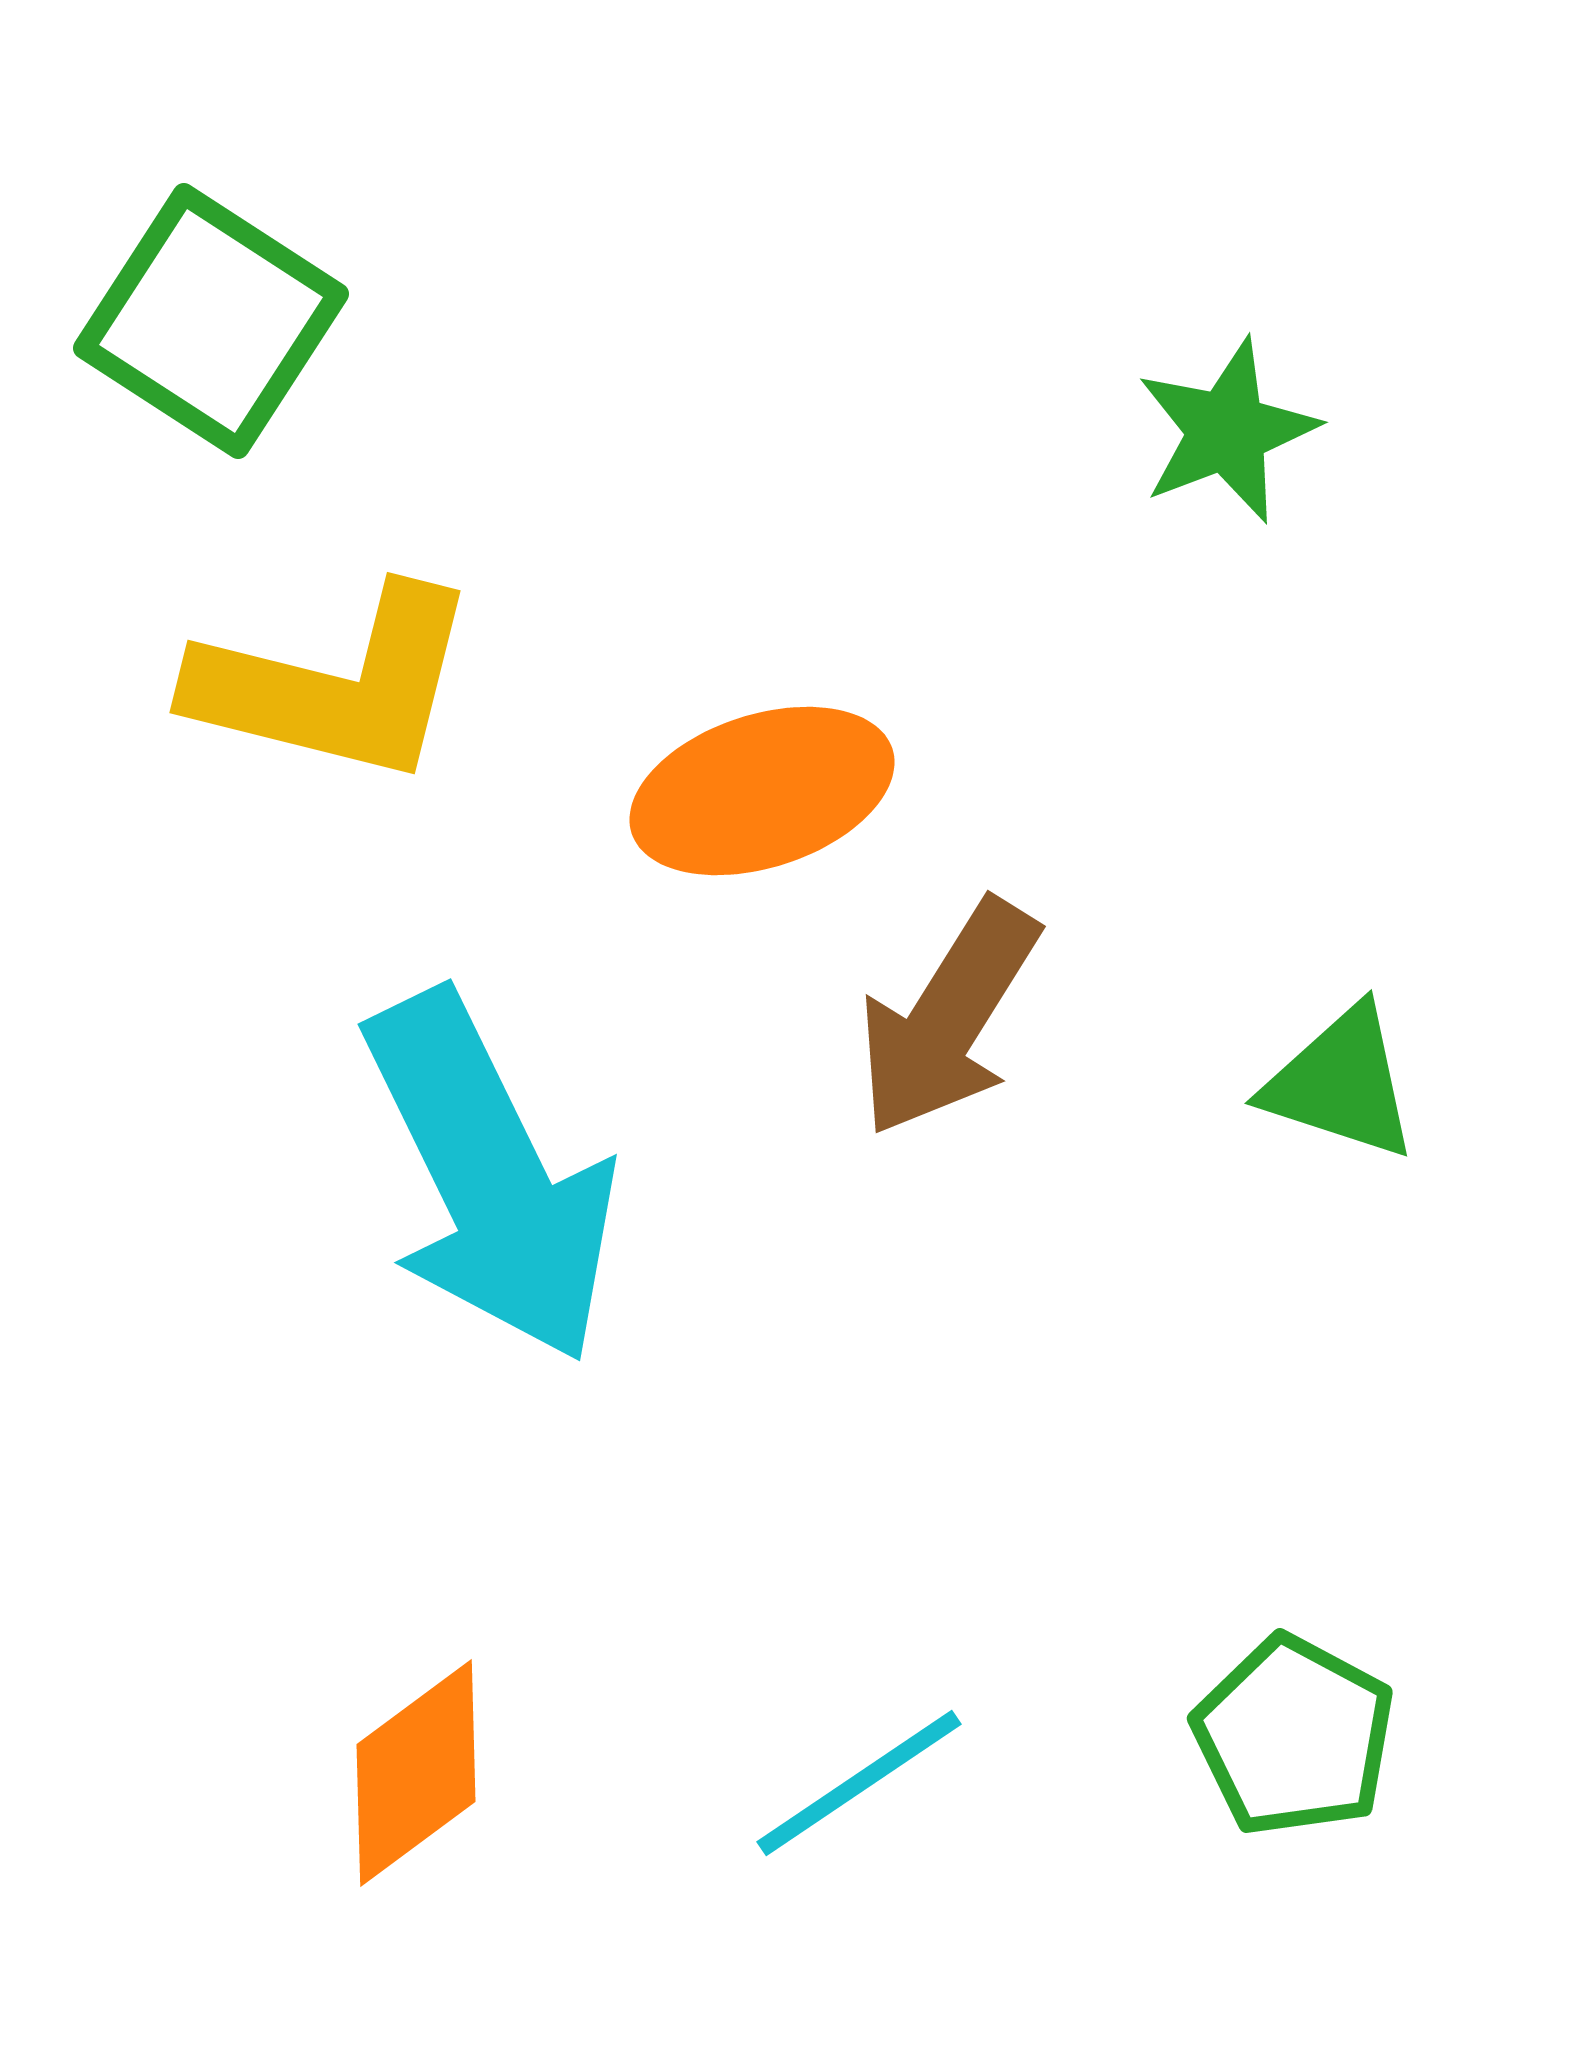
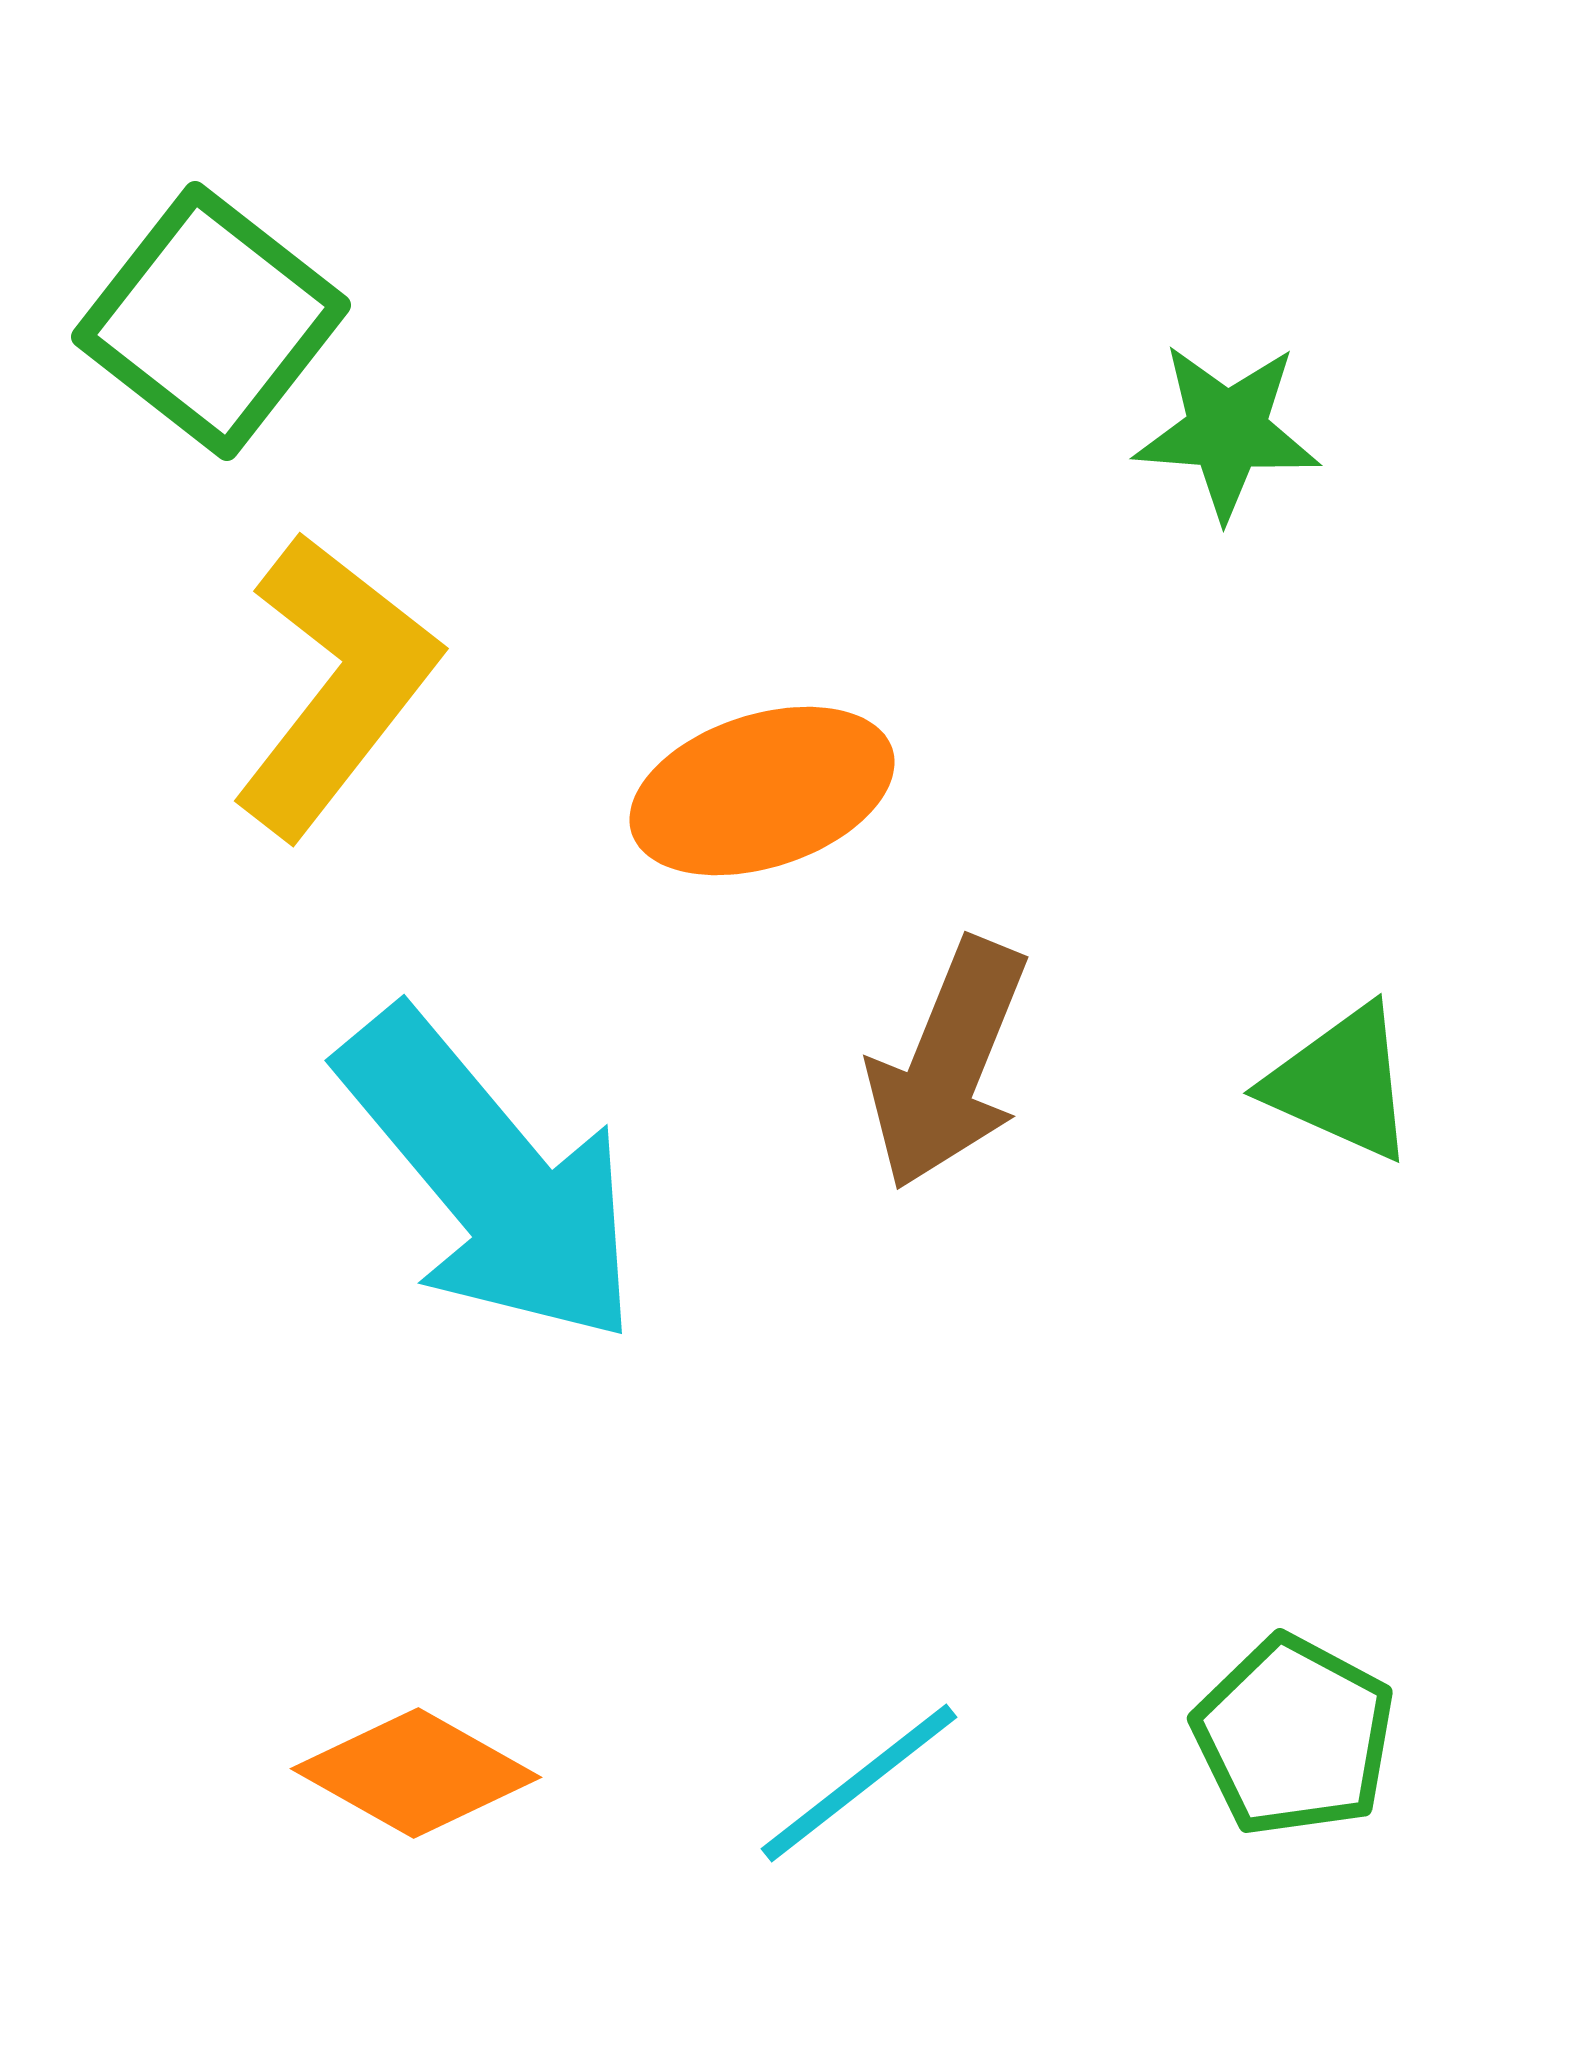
green square: rotated 5 degrees clockwise
green star: rotated 25 degrees clockwise
yellow L-shape: rotated 66 degrees counterclockwise
brown arrow: moved 46 px down; rotated 10 degrees counterclockwise
green triangle: rotated 6 degrees clockwise
cyan arrow: rotated 14 degrees counterclockwise
orange diamond: rotated 66 degrees clockwise
cyan line: rotated 4 degrees counterclockwise
